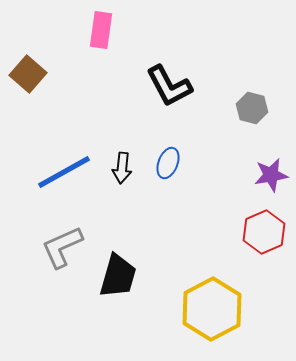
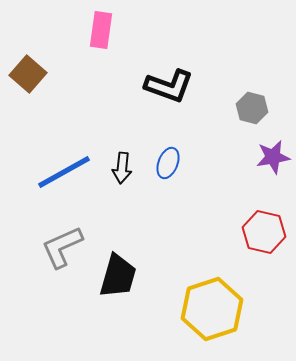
black L-shape: rotated 42 degrees counterclockwise
purple star: moved 2 px right, 18 px up
red hexagon: rotated 24 degrees counterclockwise
yellow hexagon: rotated 10 degrees clockwise
